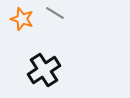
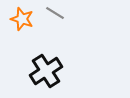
black cross: moved 2 px right, 1 px down
